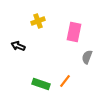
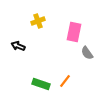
gray semicircle: moved 4 px up; rotated 56 degrees counterclockwise
